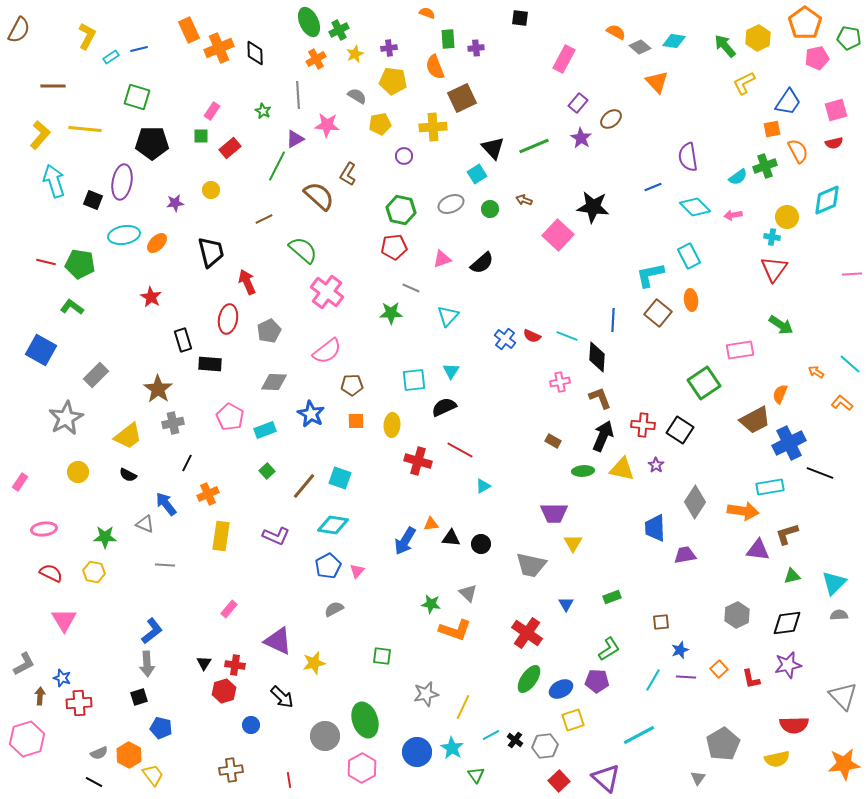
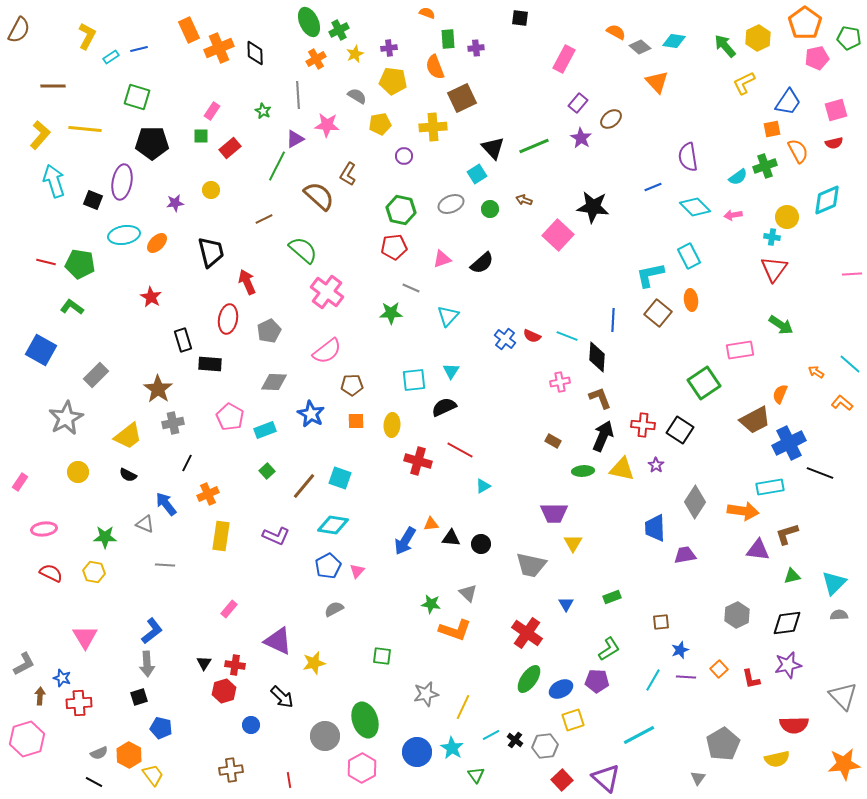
pink triangle at (64, 620): moved 21 px right, 17 px down
red square at (559, 781): moved 3 px right, 1 px up
